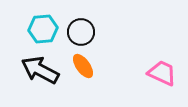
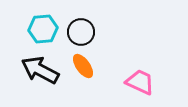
pink trapezoid: moved 22 px left, 9 px down
